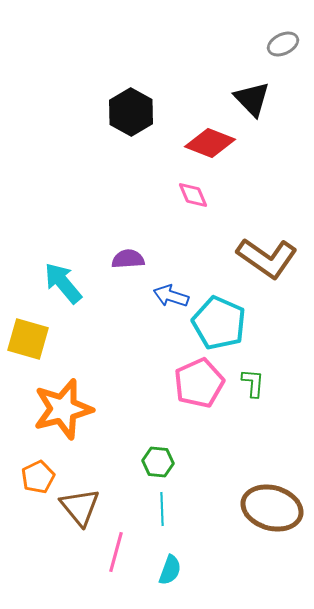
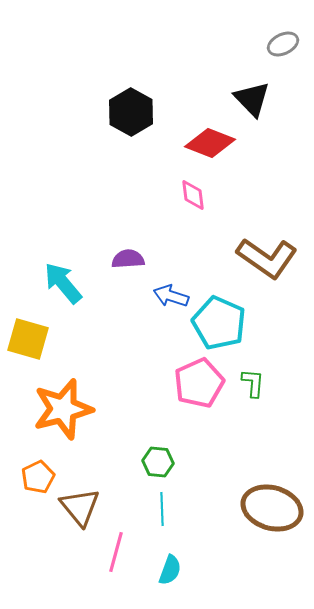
pink diamond: rotated 16 degrees clockwise
